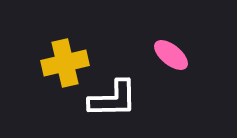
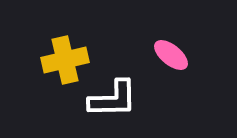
yellow cross: moved 3 px up
